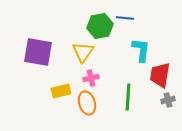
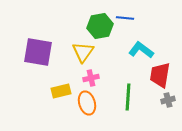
cyan L-shape: rotated 60 degrees counterclockwise
